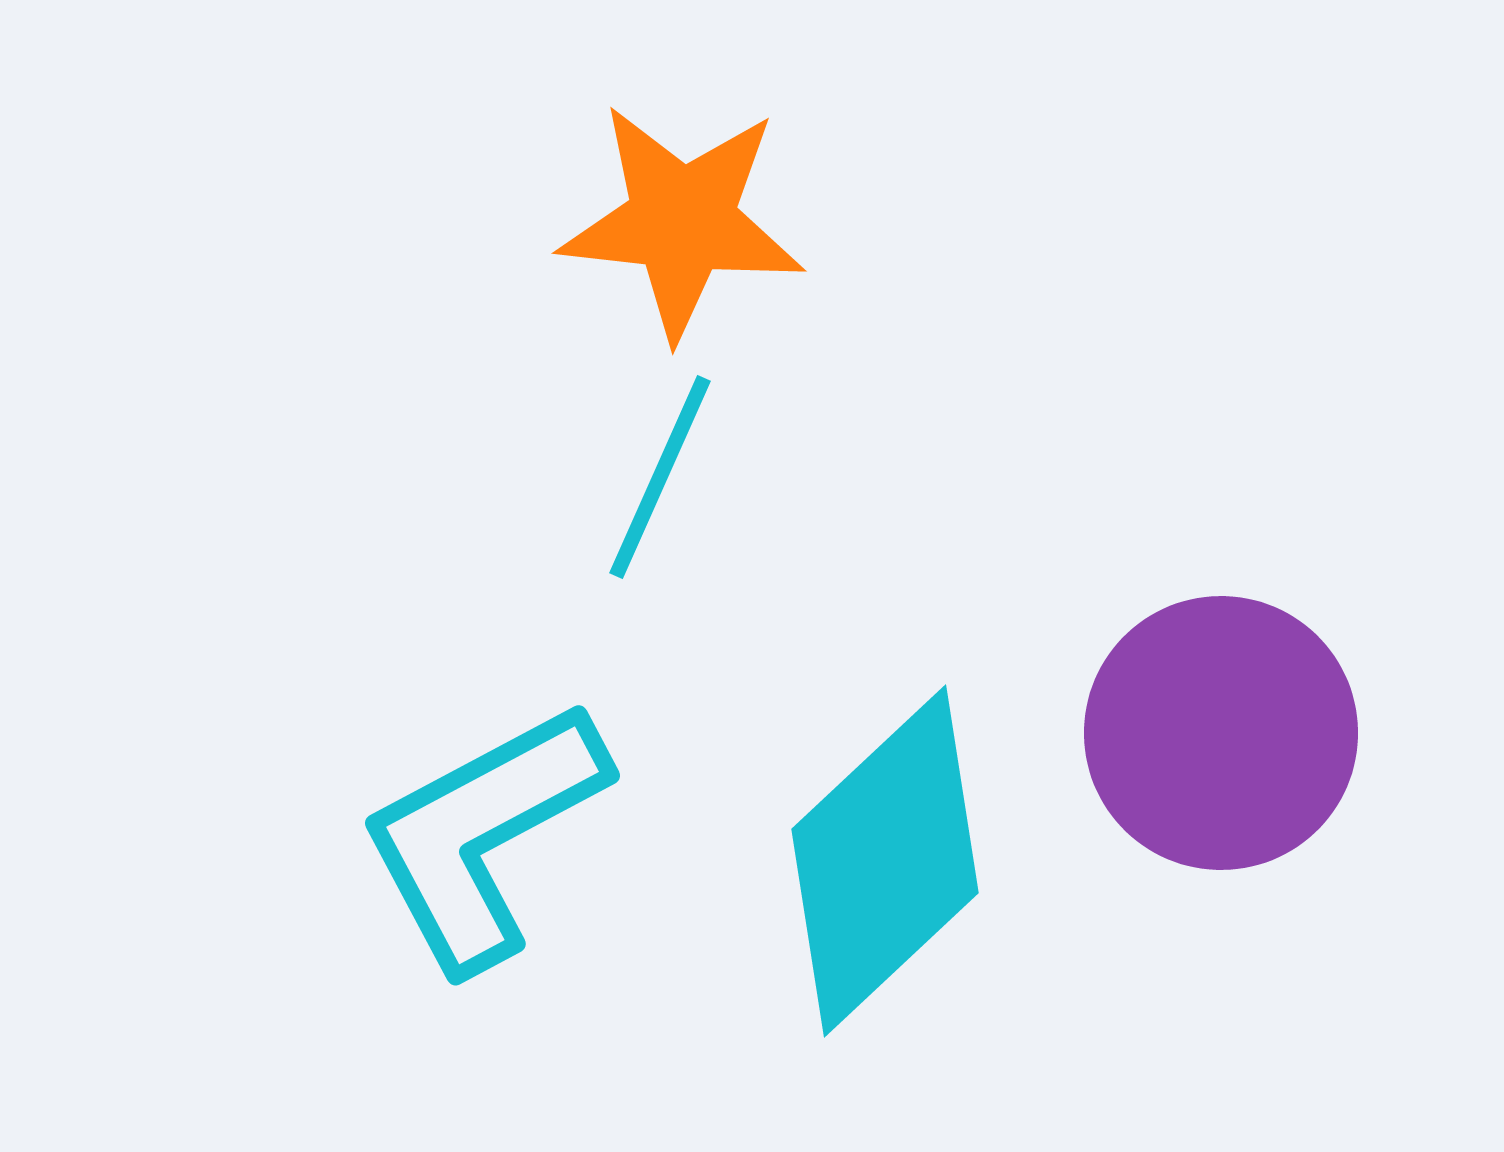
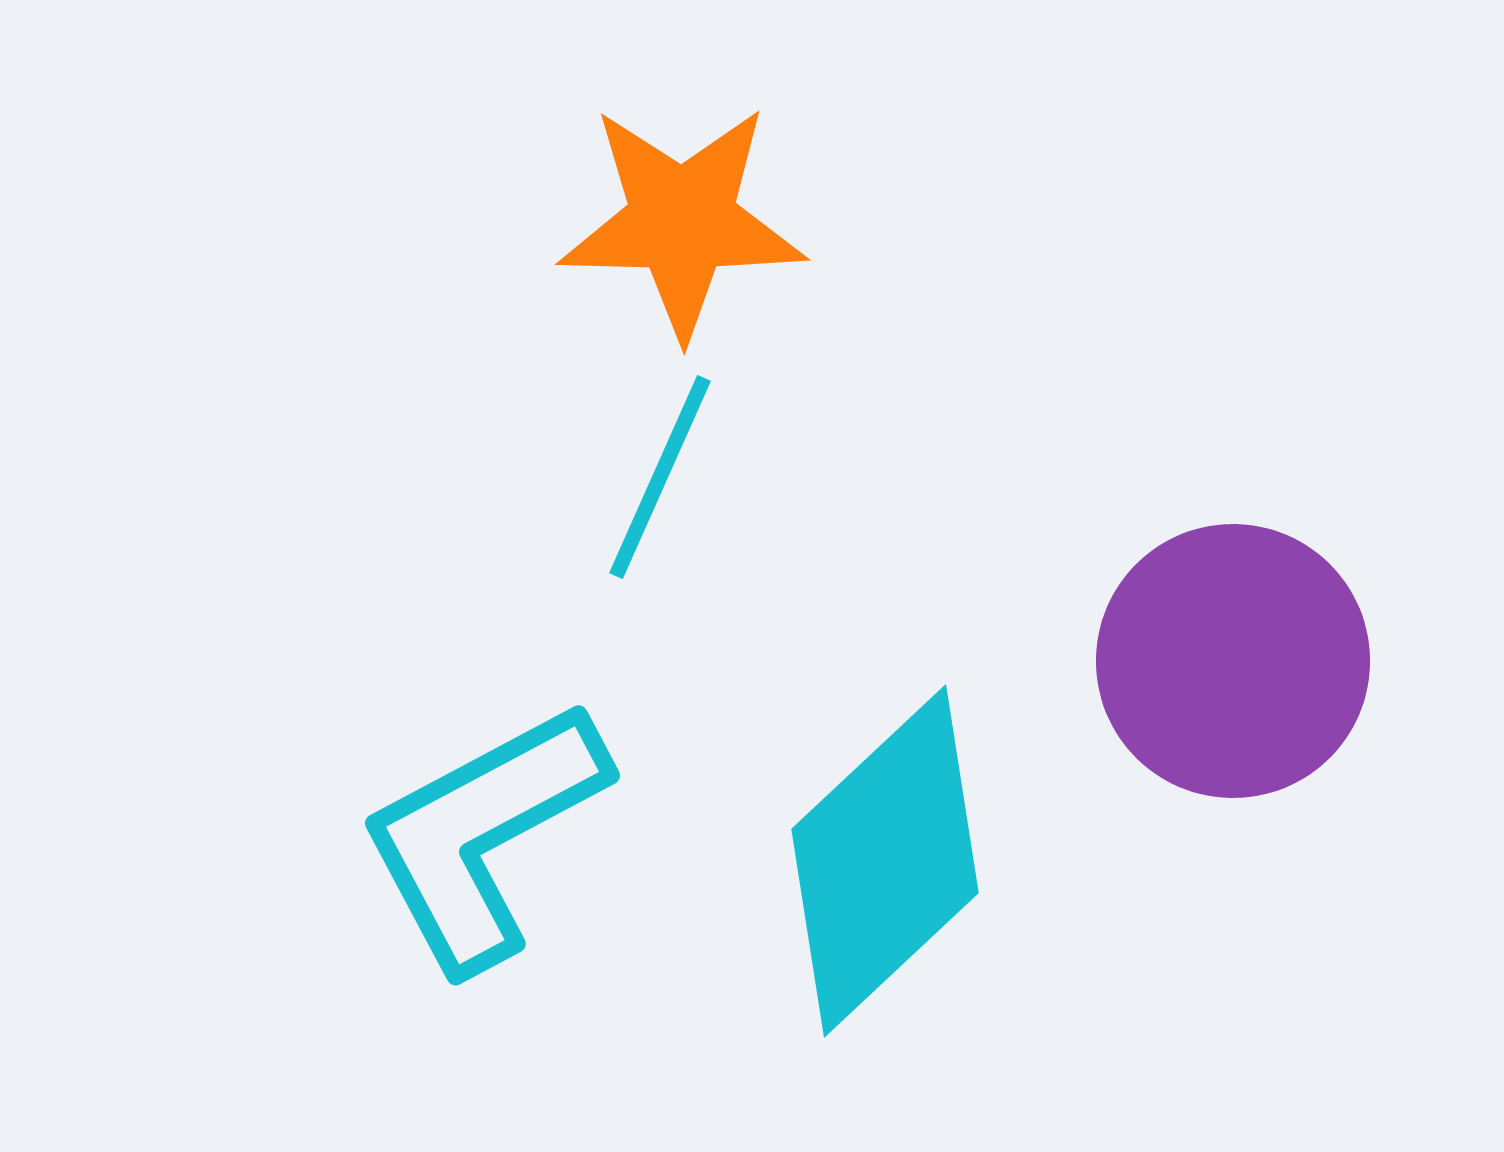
orange star: rotated 5 degrees counterclockwise
purple circle: moved 12 px right, 72 px up
